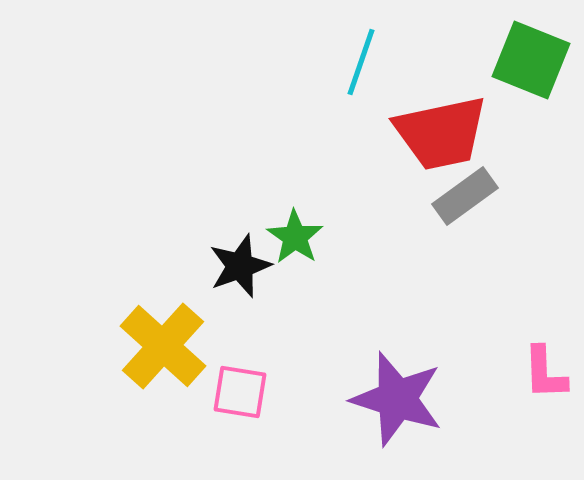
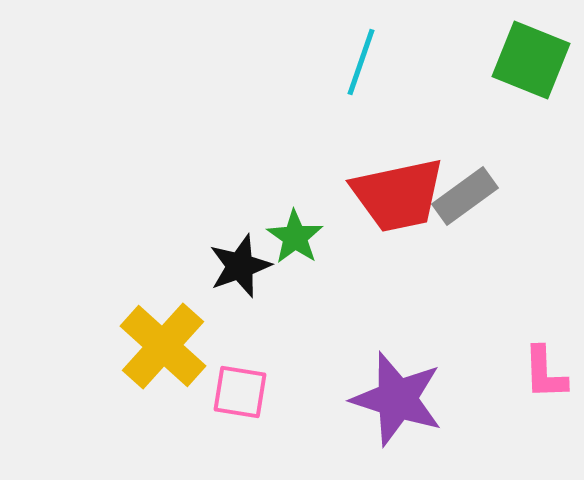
red trapezoid: moved 43 px left, 62 px down
